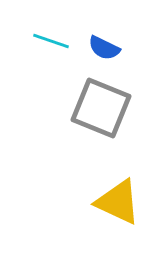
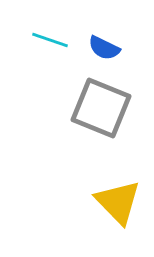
cyan line: moved 1 px left, 1 px up
yellow triangle: rotated 21 degrees clockwise
